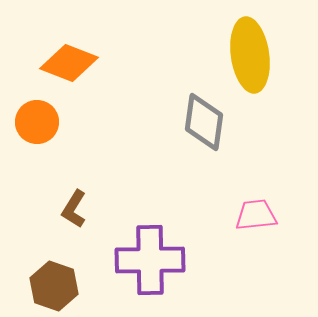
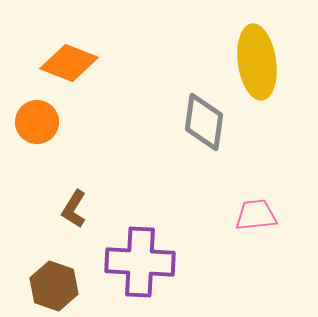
yellow ellipse: moved 7 px right, 7 px down
purple cross: moved 10 px left, 2 px down; rotated 4 degrees clockwise
